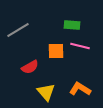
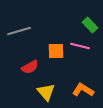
green rectangle: moved 18 px right; rotated 42 degrees clockwise
gray line: moved 1 px right, 1 px down; rotated 15 degrees clockwise
orange L-shape: moved 3 px right, 1 px down
